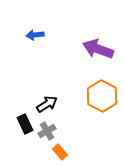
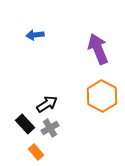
purple arrow: rotated 48 degrees clockwise
black rectangle: rotated 18 degrees counterclockwise
gray cross: moved 3 px right, 3 px up
orange rectangle: moved 24 px left
